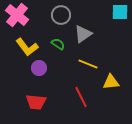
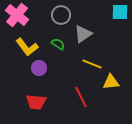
yellow line: moved 4 px right
